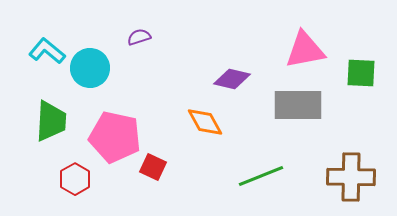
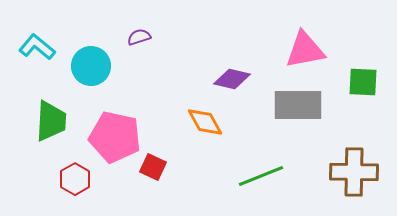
cyan L-shape: moved 10 px left, 4 px up
cyan circle: moved 1 px right, 2 px up
green square: moved 2 px right, 9 px down
brown cross: moved 3 px right, 5 px up
